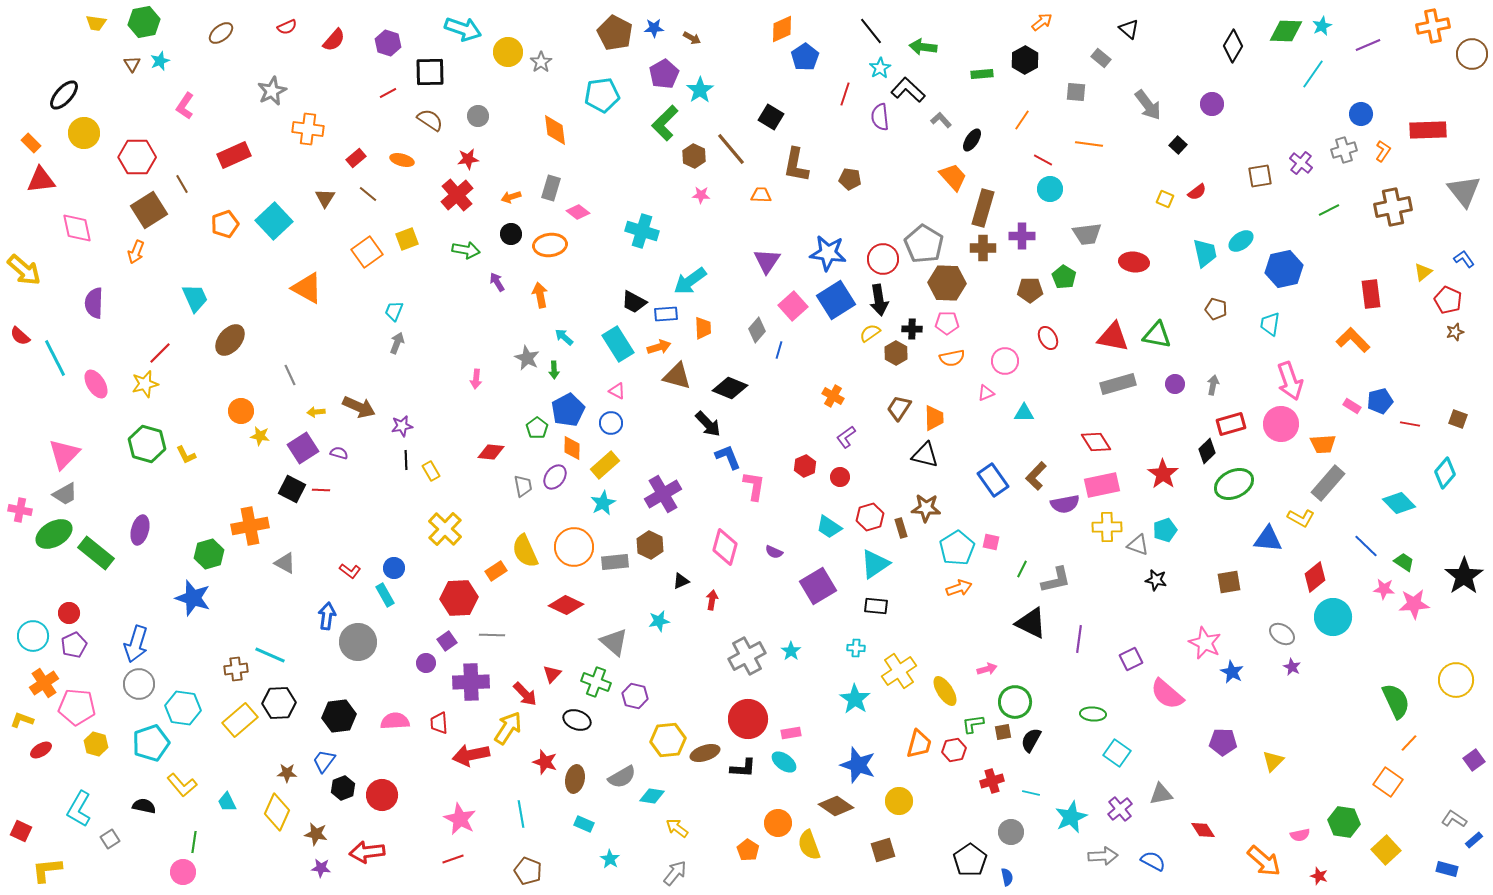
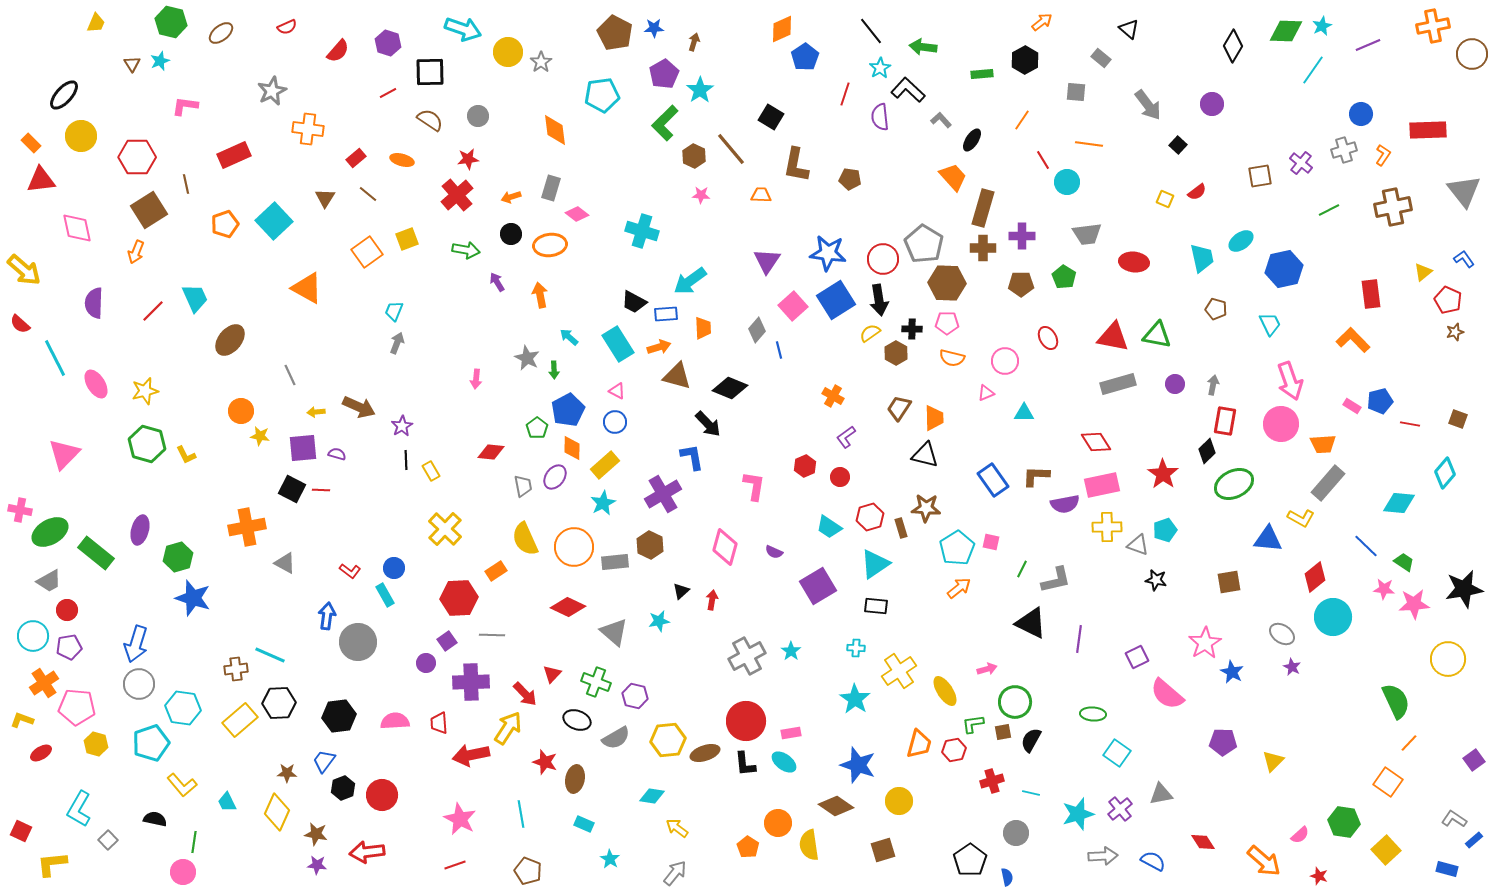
green hexagon at (144, 22): moved 27 px right; rotated 24 degrees clockwise
yellow trapezoid at (96, 23): rotated 75 degrees counterclockwise
brown arrow at (692, 38): moved 2 px right, 4 px down; rotated 102 degrees counterclockwise
red semicircle at (334, 40): moved 4 px right, 11 px down
cyan line at (1313, 74): moved 4 px up
pink L-shape at (185, 106): rotated 64 degrees clockwise
yellow circle at (84, 133): moved 3 px left, 3 px down
orange L-shape at (1383, 151): moved 4 px down
red line at (1043, 160): rotated 30 degrees clockwise
brown line at (182, 184): moved 4 px right; rotated 18 degrees clockwise
cyan circle at (1050, 189): moved 17 px right, 7 px up
pink diamond at (578, 212): moved 1 px left, 2 px down
cyan trapezoid at (1205, 253): moved 3 px left, 5 px down
brown pentagon at (1030, 290): moved 9 px left, 6 px up
cyan trapezoid at (1270, 324): rotated 145 degrees clockwise
red semicircle at (20, 336): moved 12 px up
cyan arrow at (564, 337): moved 5 px right
blue line at (779, 350): rotated 30 degrees counterclockwise
red line at (160, 353): moved 7 px left, 42 px up
orange semicircle at (952, 358): rotated 25 degrees clockwise
yellow star at (145, 384): moved 7 px down
blue circle at (611, 423): moved 4 px right, 1 px up
red rectangle at (1231, 424): moved 6 px left, 3 px up; rotated 64 degrees counterclockwise
purple star at (402, 426): rotated 20 degrees counterclockwise
purple square at (303, 448): rotated 28 degrees clockwise
purple semicircle at (339, 453): moved 2 px left, 1 px down
blue L-shape at (728, 457): moved 36 px left; rotated 12 degrees clockwise
brown L-shape at (1036, 476): rotated 48 degrees clockwise
gray trapezoid at (65, 494): moved 16 px left, 87 px down
cyan diamond at (1399, 503): rotated 40 degrees counterclockwise
orange cross at (250, 526): moved 3 px left, 1 px down
green ellipse at (54, 534): moved 4 px left, 2 px up
yellow semicircle at (525, 551): moved 12 px up
green hexagon at (209, 554): moved 31 px left, 3 px down
black star at (1464, 576): moved 13 px down; rotated 24 degrees clockwise
black triangle at (681, 581): moved 10 px down; rotated 18 degrees counterclockwise
orange arrow at (959, 588): rotated 20 degrees counterclockwise
red diamond at (566, 605): moved 2 px right, 2 px down
red circle at (69, 613): moved 2 px left, 3 px up
gray triangle at (614, 642): moved 10 px up
pink star at (1205, 643): rotated 16 degrees clockwise
purple pentagon at (74, 645): moved 5 px left, 2 px down; rotated 15 degrees clockwise
purple square at (1131, 659): moved 6 px right, 2 px up
yellow circle at (1456, 680): moved 8 px left, 21 px up
red circle at (748, 719): moved 2 px left, 2 px down
red ellipse at (41, 750): moved 3 px down
black L-shape at (743, 768): moved 2 px right, 4 px up; rotated 80 degrees clockwise
gray semicircle at (622, 777): moved 6 px left, 39 px up
black semicircle at (144, 806): moved 11 px right, 13 px down
cyan star at (1071, 817): moved 7 px right, 3 px up; rotated 8 degrees clockwise
red diamond at (1203, 830): moved 12 px down
gray circle at (1011, 832): moved 5 px right, 1 px down
pink semicircle at (1300, 835): rotated 30 degrees counterclockwise
gray square at (110, 839): moved 2 px left, 1 px down; rotated 12 degrees counterclockwise
yellow semicircle at (809, 845): rotated 12 degrees clockwise
orange pentagon at (748, 850): moved 3 px up
red line at (453, 859): moved 2 px right, 6 px down
purple star at (321, 868): moved 4 px left, 3 px up
yellow L-shape at (47, 870): moved 5 px right, 6 px up
